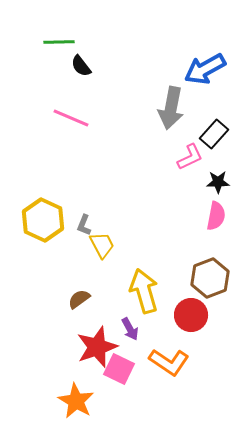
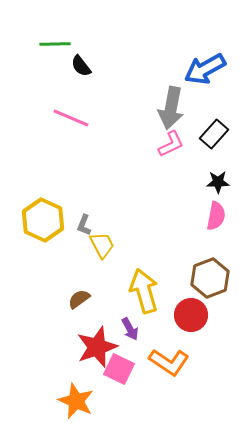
green line: moved 4 px left, 2 px down
pink L-shape: moved 19 px left, 13 px up
orange star: rotated 6 degrees counterclockwise
